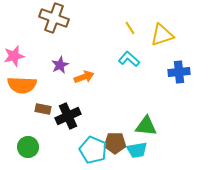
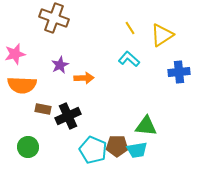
yellow triangle: rotated 15 degrees counterclockwise
pink star: moved 1 px right, 2 px up
orange arrow: moved 1 px down; rotated 18 degrees clockwise
brown pentagon: moved 2 px right, 3 px down
